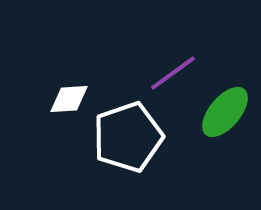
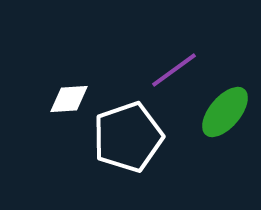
purple line: moved 1 px right, 3 px up
